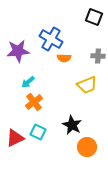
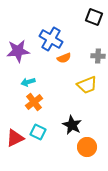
orange semicircle: rotated 24 degrees counterclockwise
cyan arrow: rotated 24 degrees clockwise
